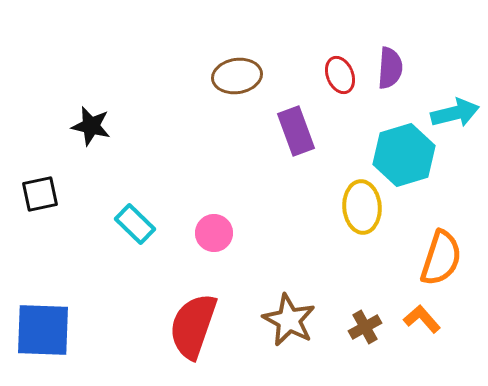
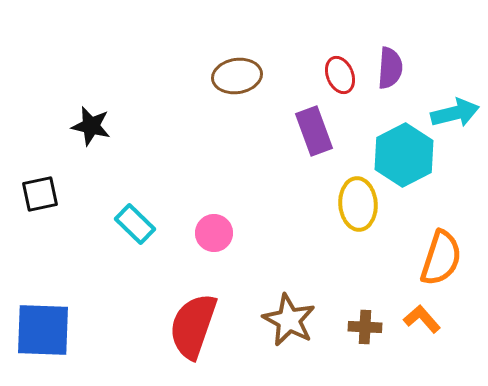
purple rectangle: moved 18 px right
cyan hexagon: rotated 10 degrees counterclockwise
yellow ellipse: moved 4 px left, 3 px up
brown cross: rotated 32 degrees clockwise
